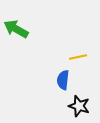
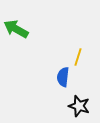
yellow line: rotated 60 degrees counterclockwise
blue semicircle: moved 3 px up
